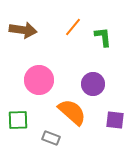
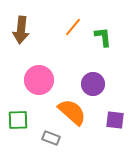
brown arrow: moved 2 px left; rotated 88 degrees clockwise
